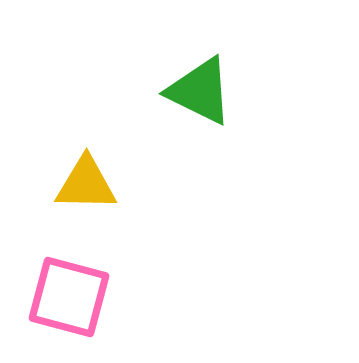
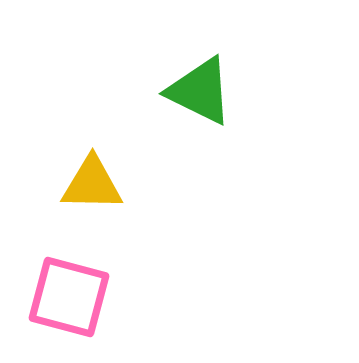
yellow triangle: moved 6 px right
